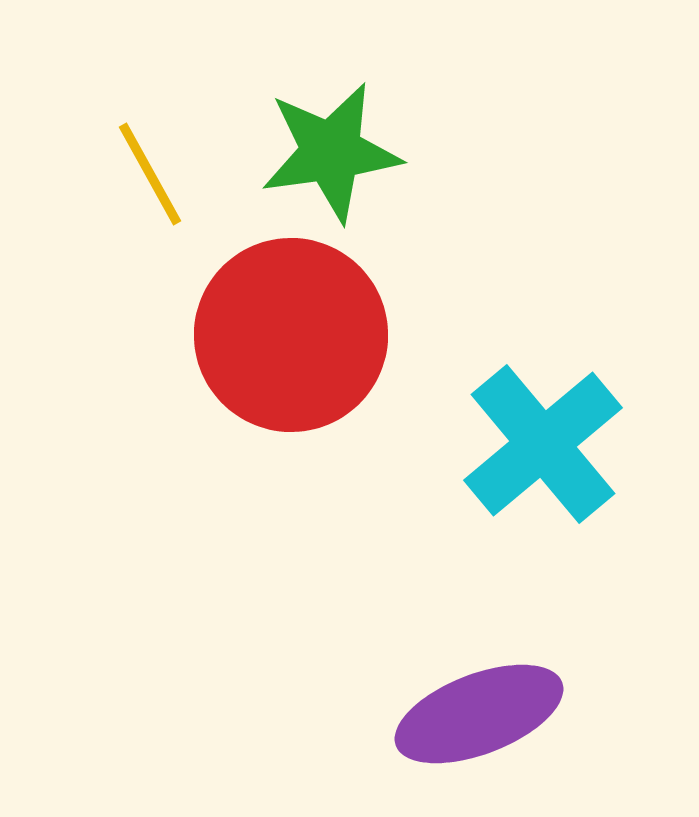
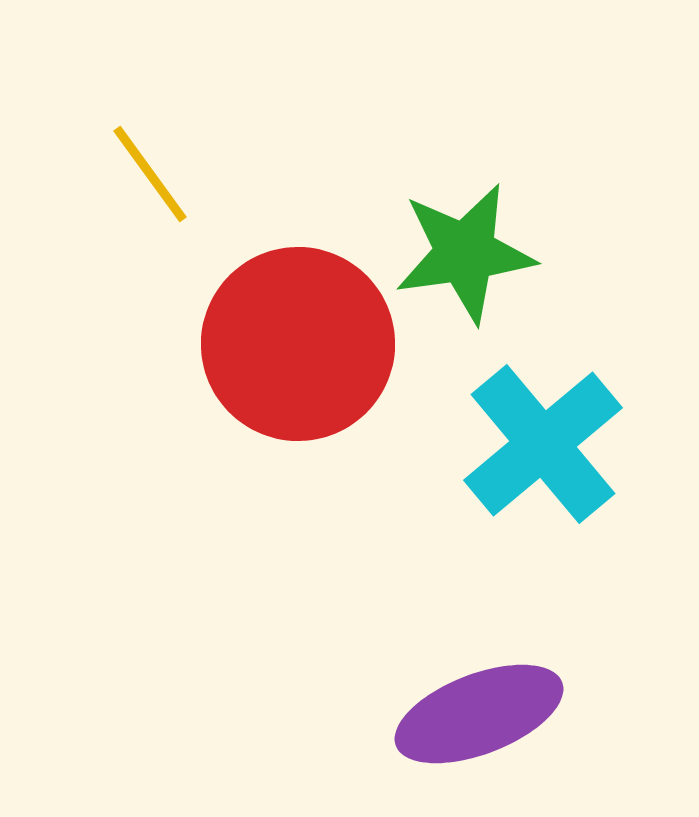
green star: moved 134 px right, 101 px down
yellow line: rotated 7 degrees counterclockwise
red circle: moved 7 px right, 9 px down
